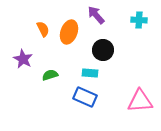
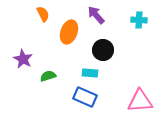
orange semicircle: moved 15 px up
green semicircle: moved 2 px left, 1 px down
